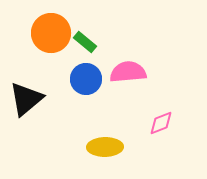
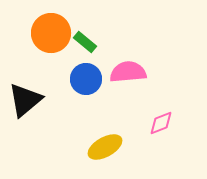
black triangle: moved 1 px left, 1 px down
yellow ellipse: rotated 28 degrees counterclockwise
